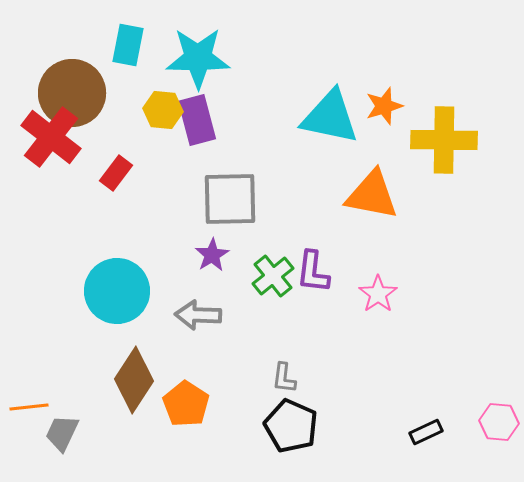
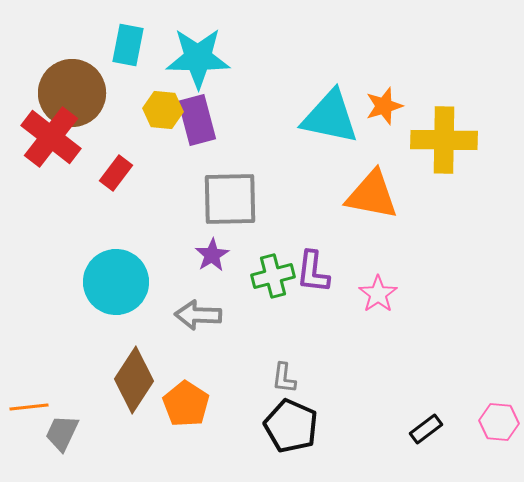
green cross: rotated 24 degrees clockwise
cyan circle: moved 1 px left, 9 px up
black rectangle: moved 3 px up; rotated 12 degrees counterclockwise
